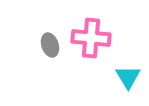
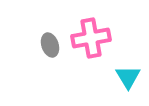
pink cross: rotated 15 degrees counterclockwise
